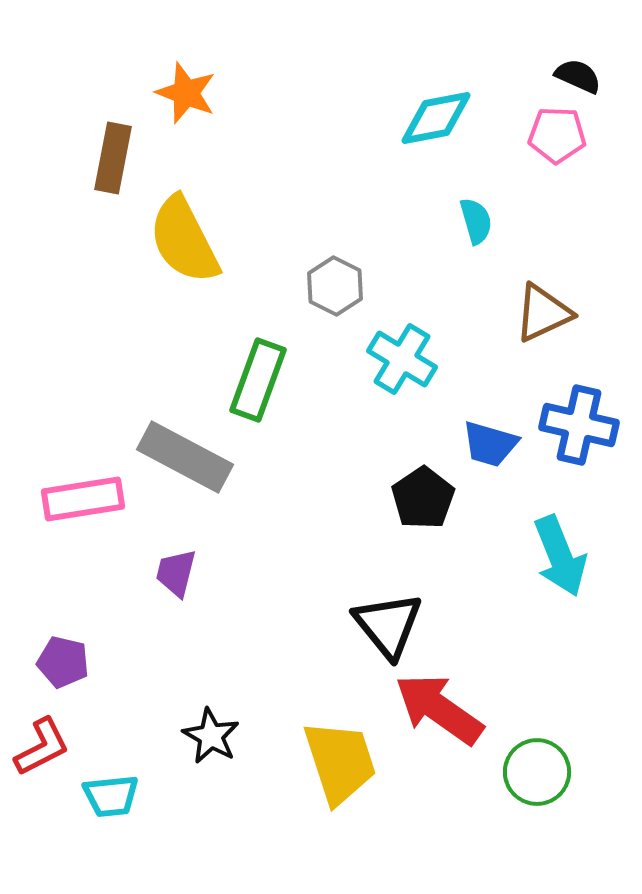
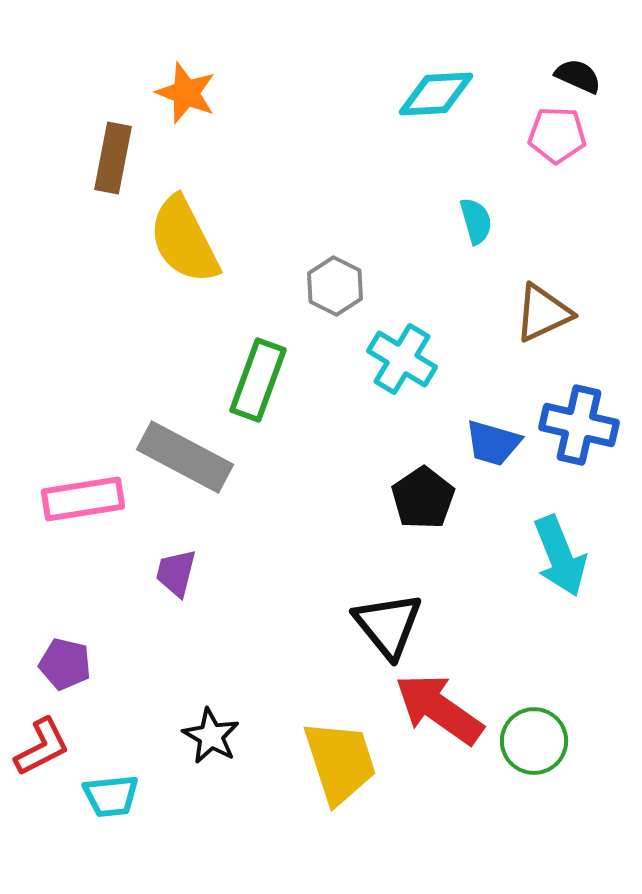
cyan diamond: moved 24 px up; rotated 8 degrees clockwise
blue trapezoid: moved 3 px right, 1 px up
purple pentagon: moved 2 px right, 2 px down
green circle: moved 3 px left, 31 px up
